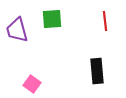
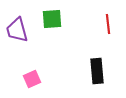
red line: moved 3 px right, 3 px down
pink square: moved 5 px up; rotated 30 degrees clockwise
